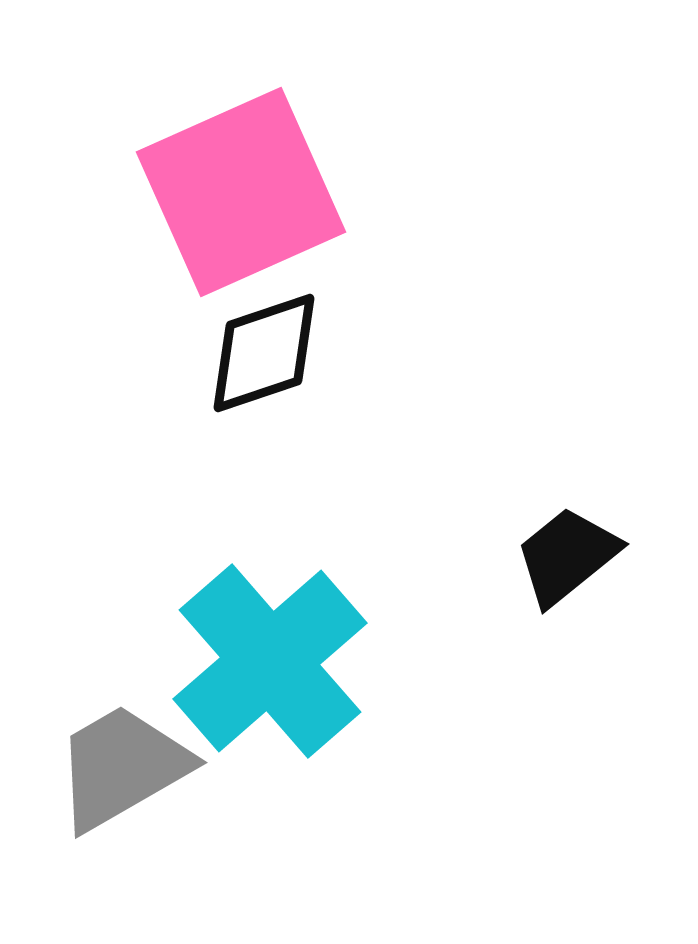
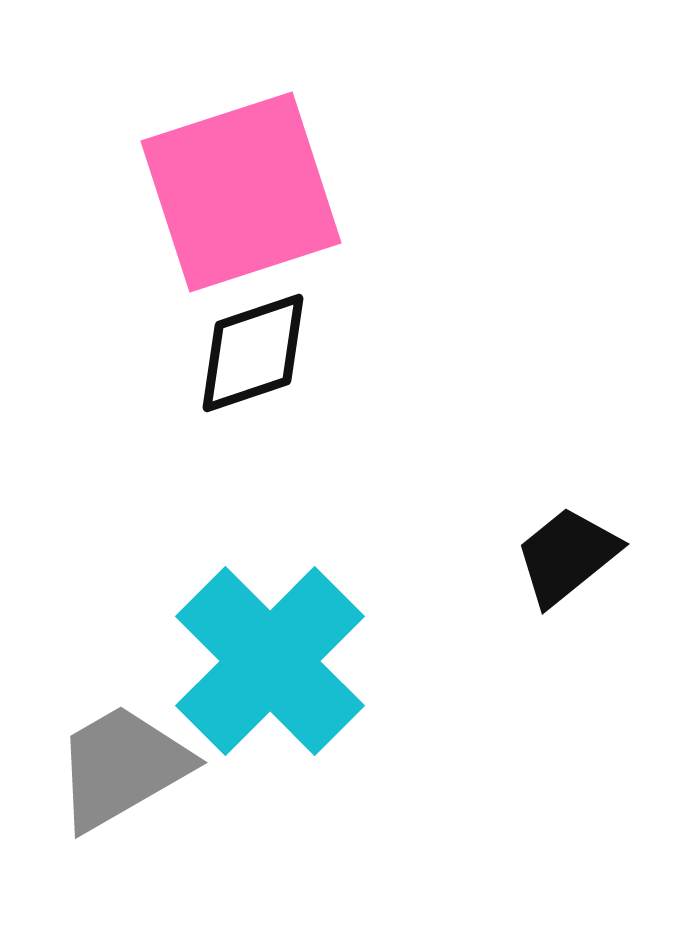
pink square: rotated 6 degrees clockwise
black diamond: moved 11 px left
cyan cross: rotated 4 degrees counterclockwise
